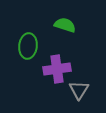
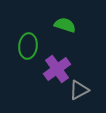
purple cross: rotated 28 degrees counterclockwise
gray triangle: rotated 30 degrees clockwise
